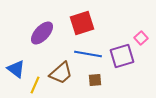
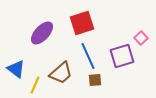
blue line: moved 2 px down; rotated 56 degrees clockwise
